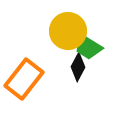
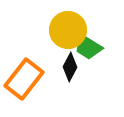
yellow circle: moved 1 px up
black diamond: moved 8 px left
